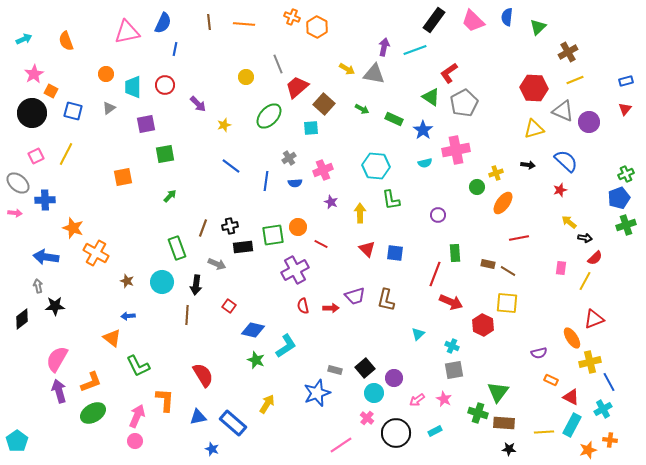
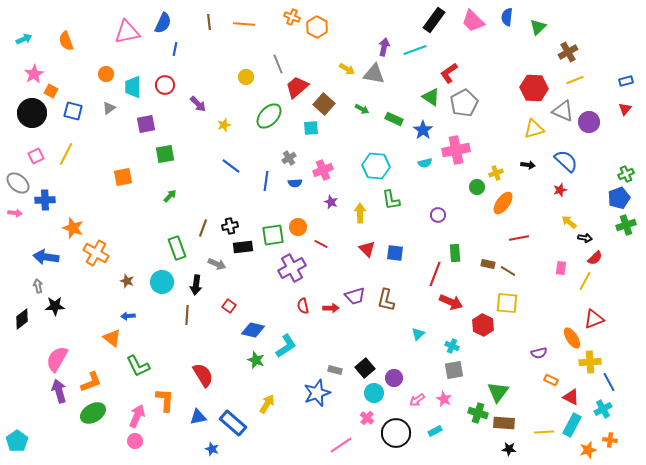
purple cross at (295, 270): moved 3 px left, 2 px up
yellow cross at (590, 362): rotated 10 degrees clockwise
